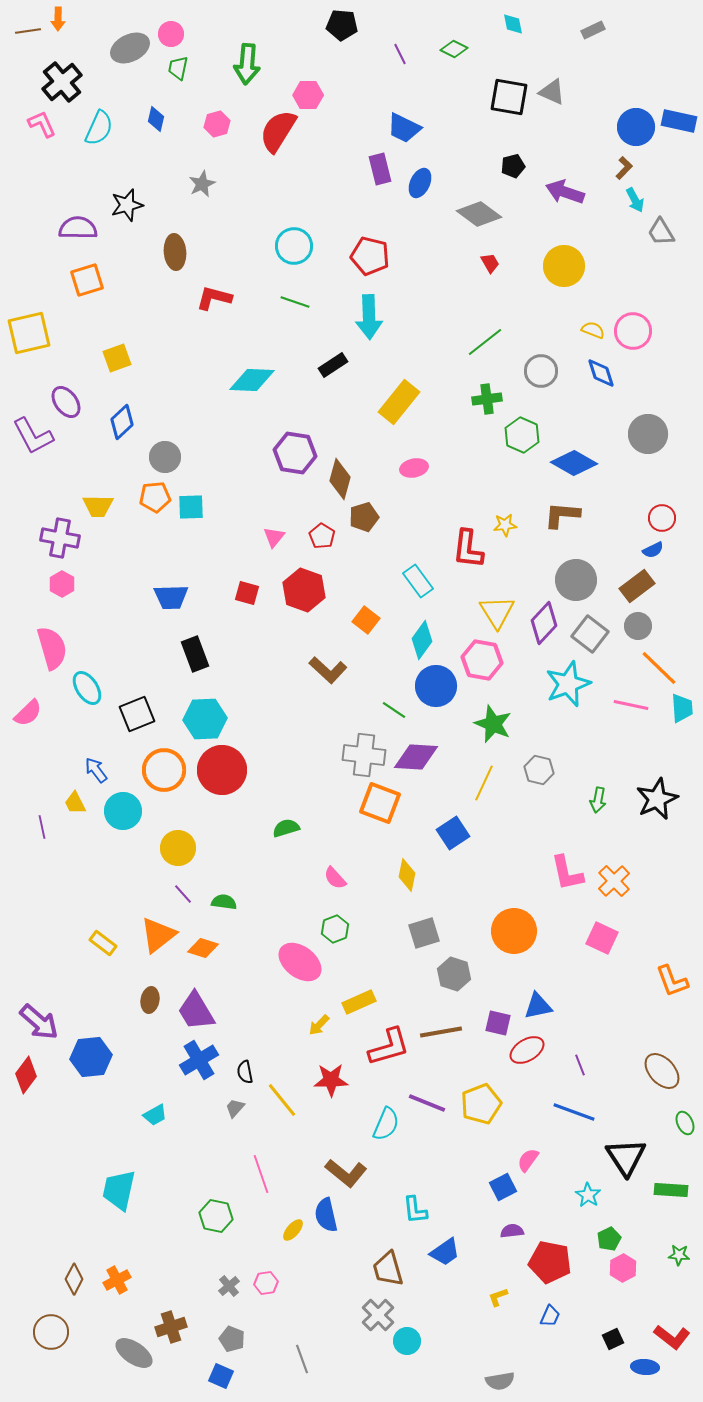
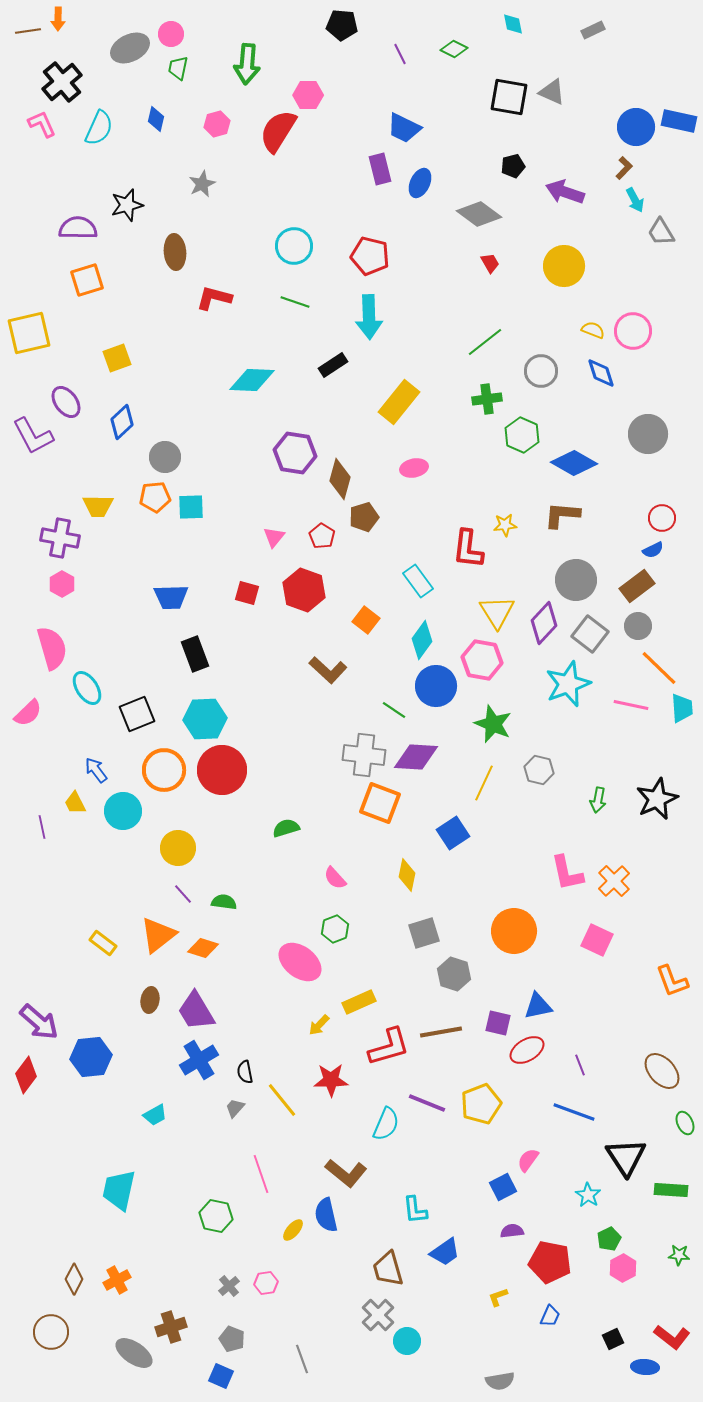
pink square at (602, 938): moved 5 px left, 2 px down
